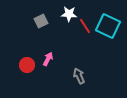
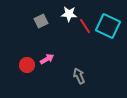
pink arrow: moved 1 px left; rotated 32 degrees clockwise
